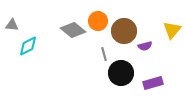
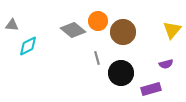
brown circle: moved 1 px left, 1 px down
purple semicircle: moved 21 px right, 18 px down
gray line: moved 7 px left, 4 px down
purple rectangle: moved 2 px left, 6 px down
